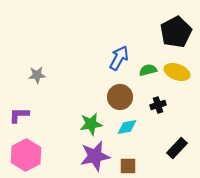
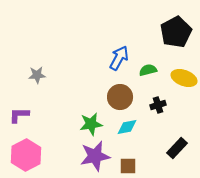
yellow ellipse: moved 7 px right, 6 px down
